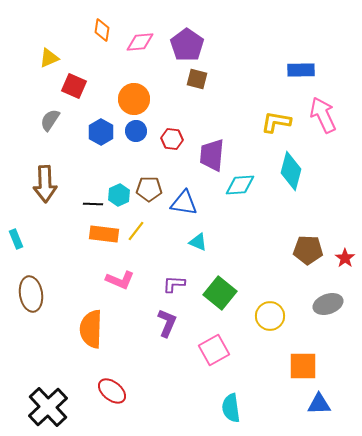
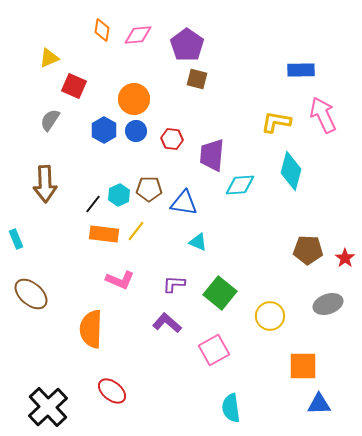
pink diamond at (140, 42): moved 2 px left, 7 px up
blue hexagon at (101, 132): moved 3 px right, 2 px up
black line at (93, 204): rotated 54 degrees counterclockwise
brown ellipse at (31, 294): rotated 40 degrees counterclockwise
purple L-shape at (167, 323): rotated 72 degrees counterclockwise
